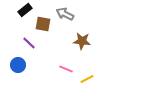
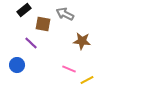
black rectangle: moved 1 px left
purple line: moved 2 px right
blue circle: moved 1 px left
pink line: moved 3 px right
yellow line: moved 1 px down
